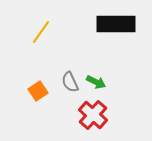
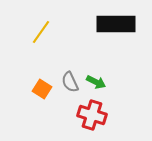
orange square: moved 4 px right, 2 px up; rotated 24 degrees counterclockwise
red cross: moved 1 px left; rotated 24 degrees counterclockwise
